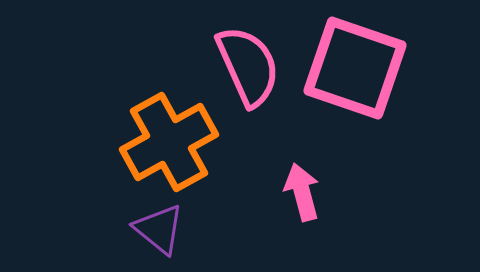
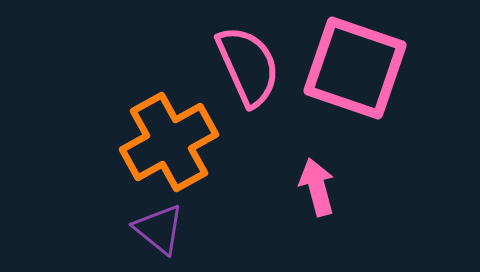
pink arrow: moved 15 px right, 5 px up
